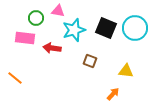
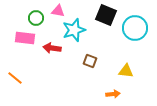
black square: moved 13 px up
orange arrow: rotated 40 degrees clockwise
